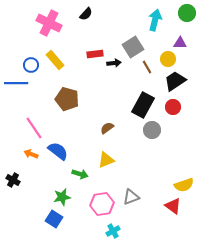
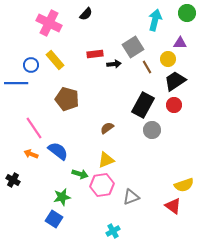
black arrow: moved 1 px down
red circle: moved 1 px right, 2 px up
pink hexagon: moved 19 px up
